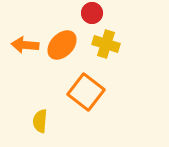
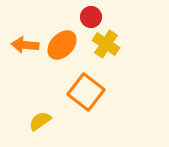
red circle: moved 1 px left, 4 px down
yellow cross: rotated 16 degrees clockwise
yellow semicircle: rotated 50 degrees clockwise
